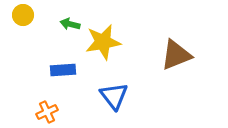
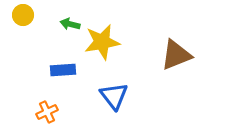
yellow star: moved 1 px left
